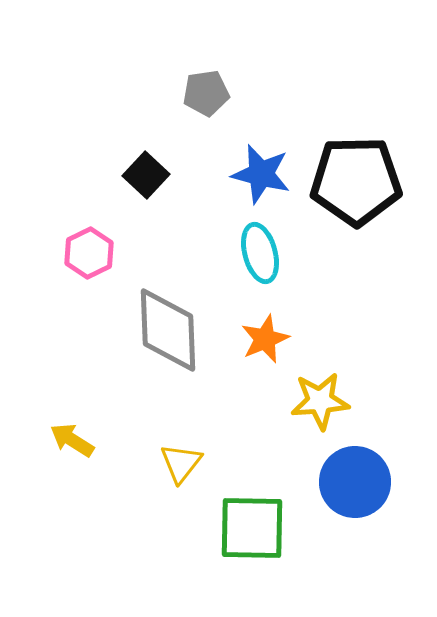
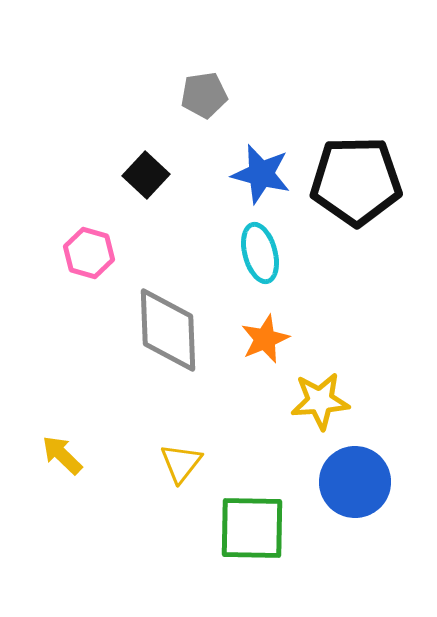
gray pentagon: moved 2 px left, 2 px down
pink hexagon: rotated 18 degrees counterclockwise
yellow arrow: moved 10 px left, 15 px down; rotated 12 degrees clockwise
